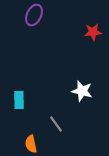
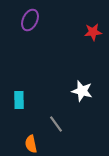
purple ellipse: moved 4 px left, 5 px down
